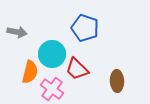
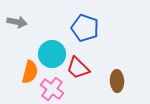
gray arrow: moved 10 px up
red trapezoid: moved 1 px right, 1 px up
